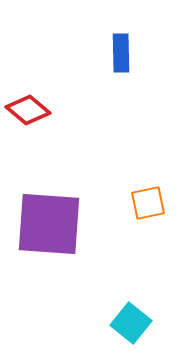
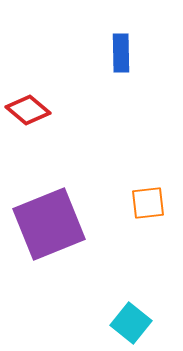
orange square: rotated 6 degrees clockwise
purple square: rotated 26 degrees counterclockwise
